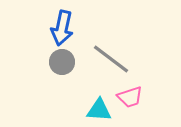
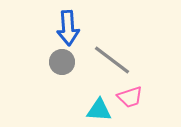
blue arrow: moved 6 px right; rotated 16 degrees counterclockwise
gray line: moved 1 px right, 1 px down
